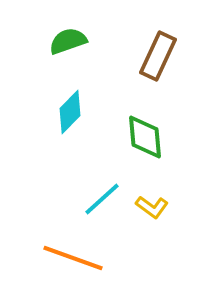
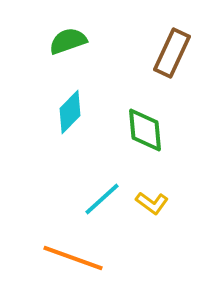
brown rectangle: moved 14 px right, 3 px up
green diamond: moved 7 px up
yellow L-shape: moved 4 px up
